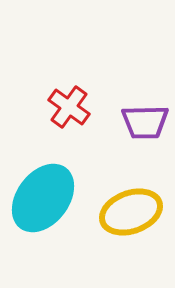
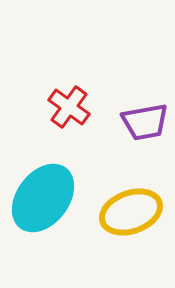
purple trapezoid: rotated 9 degrees counterclockwise
